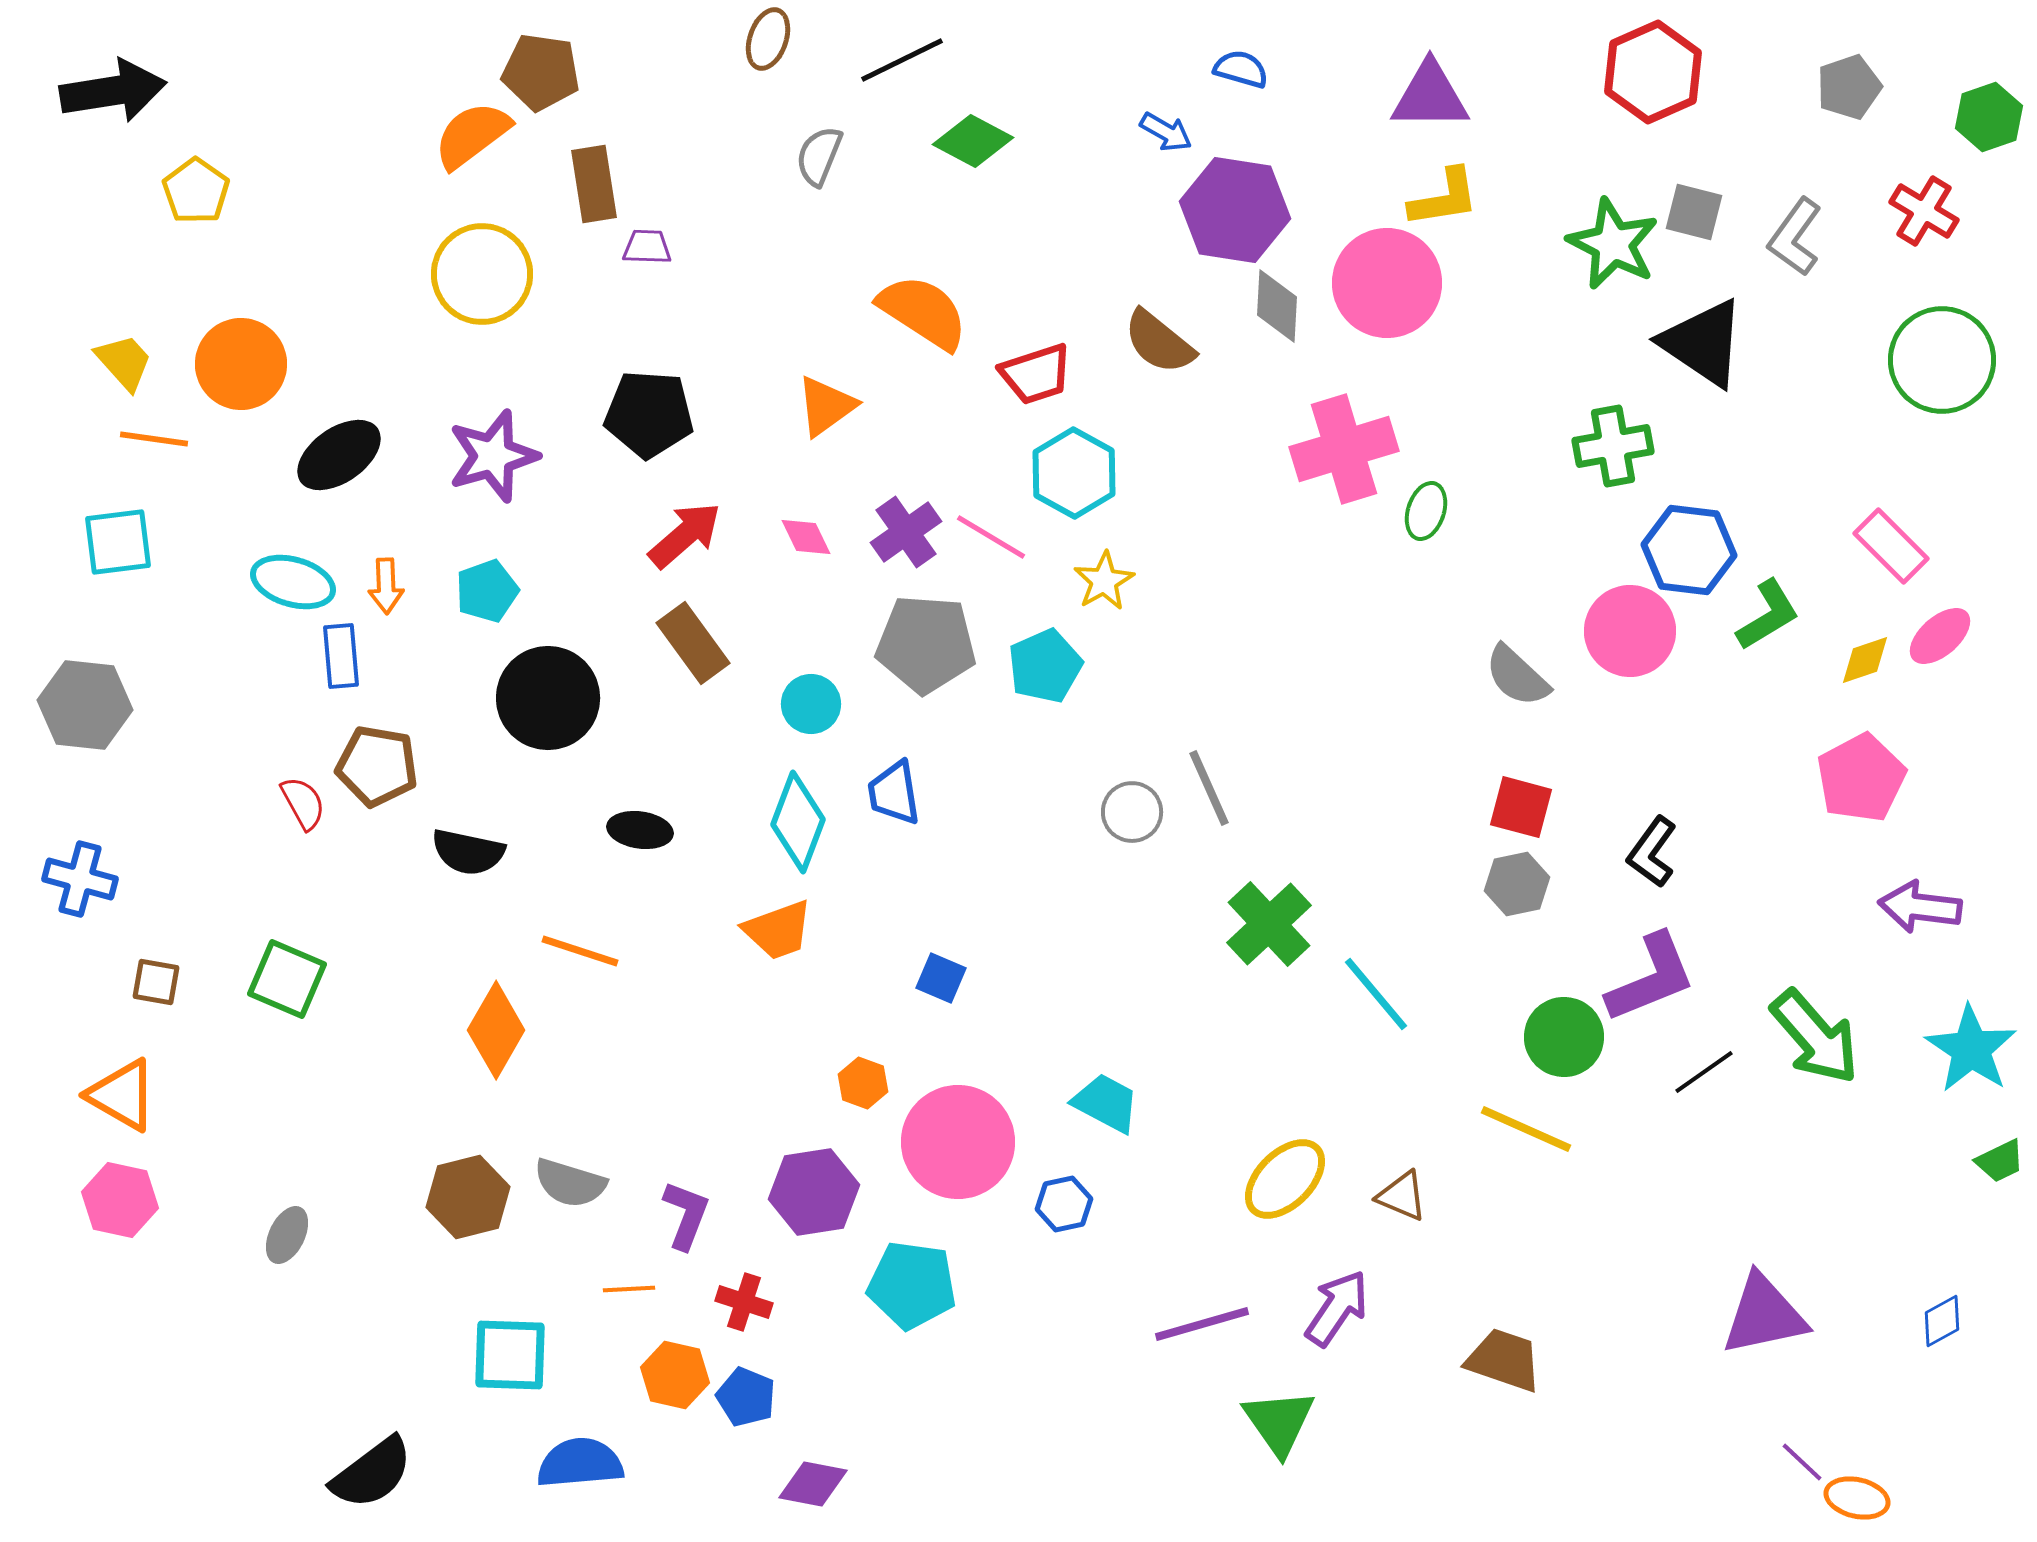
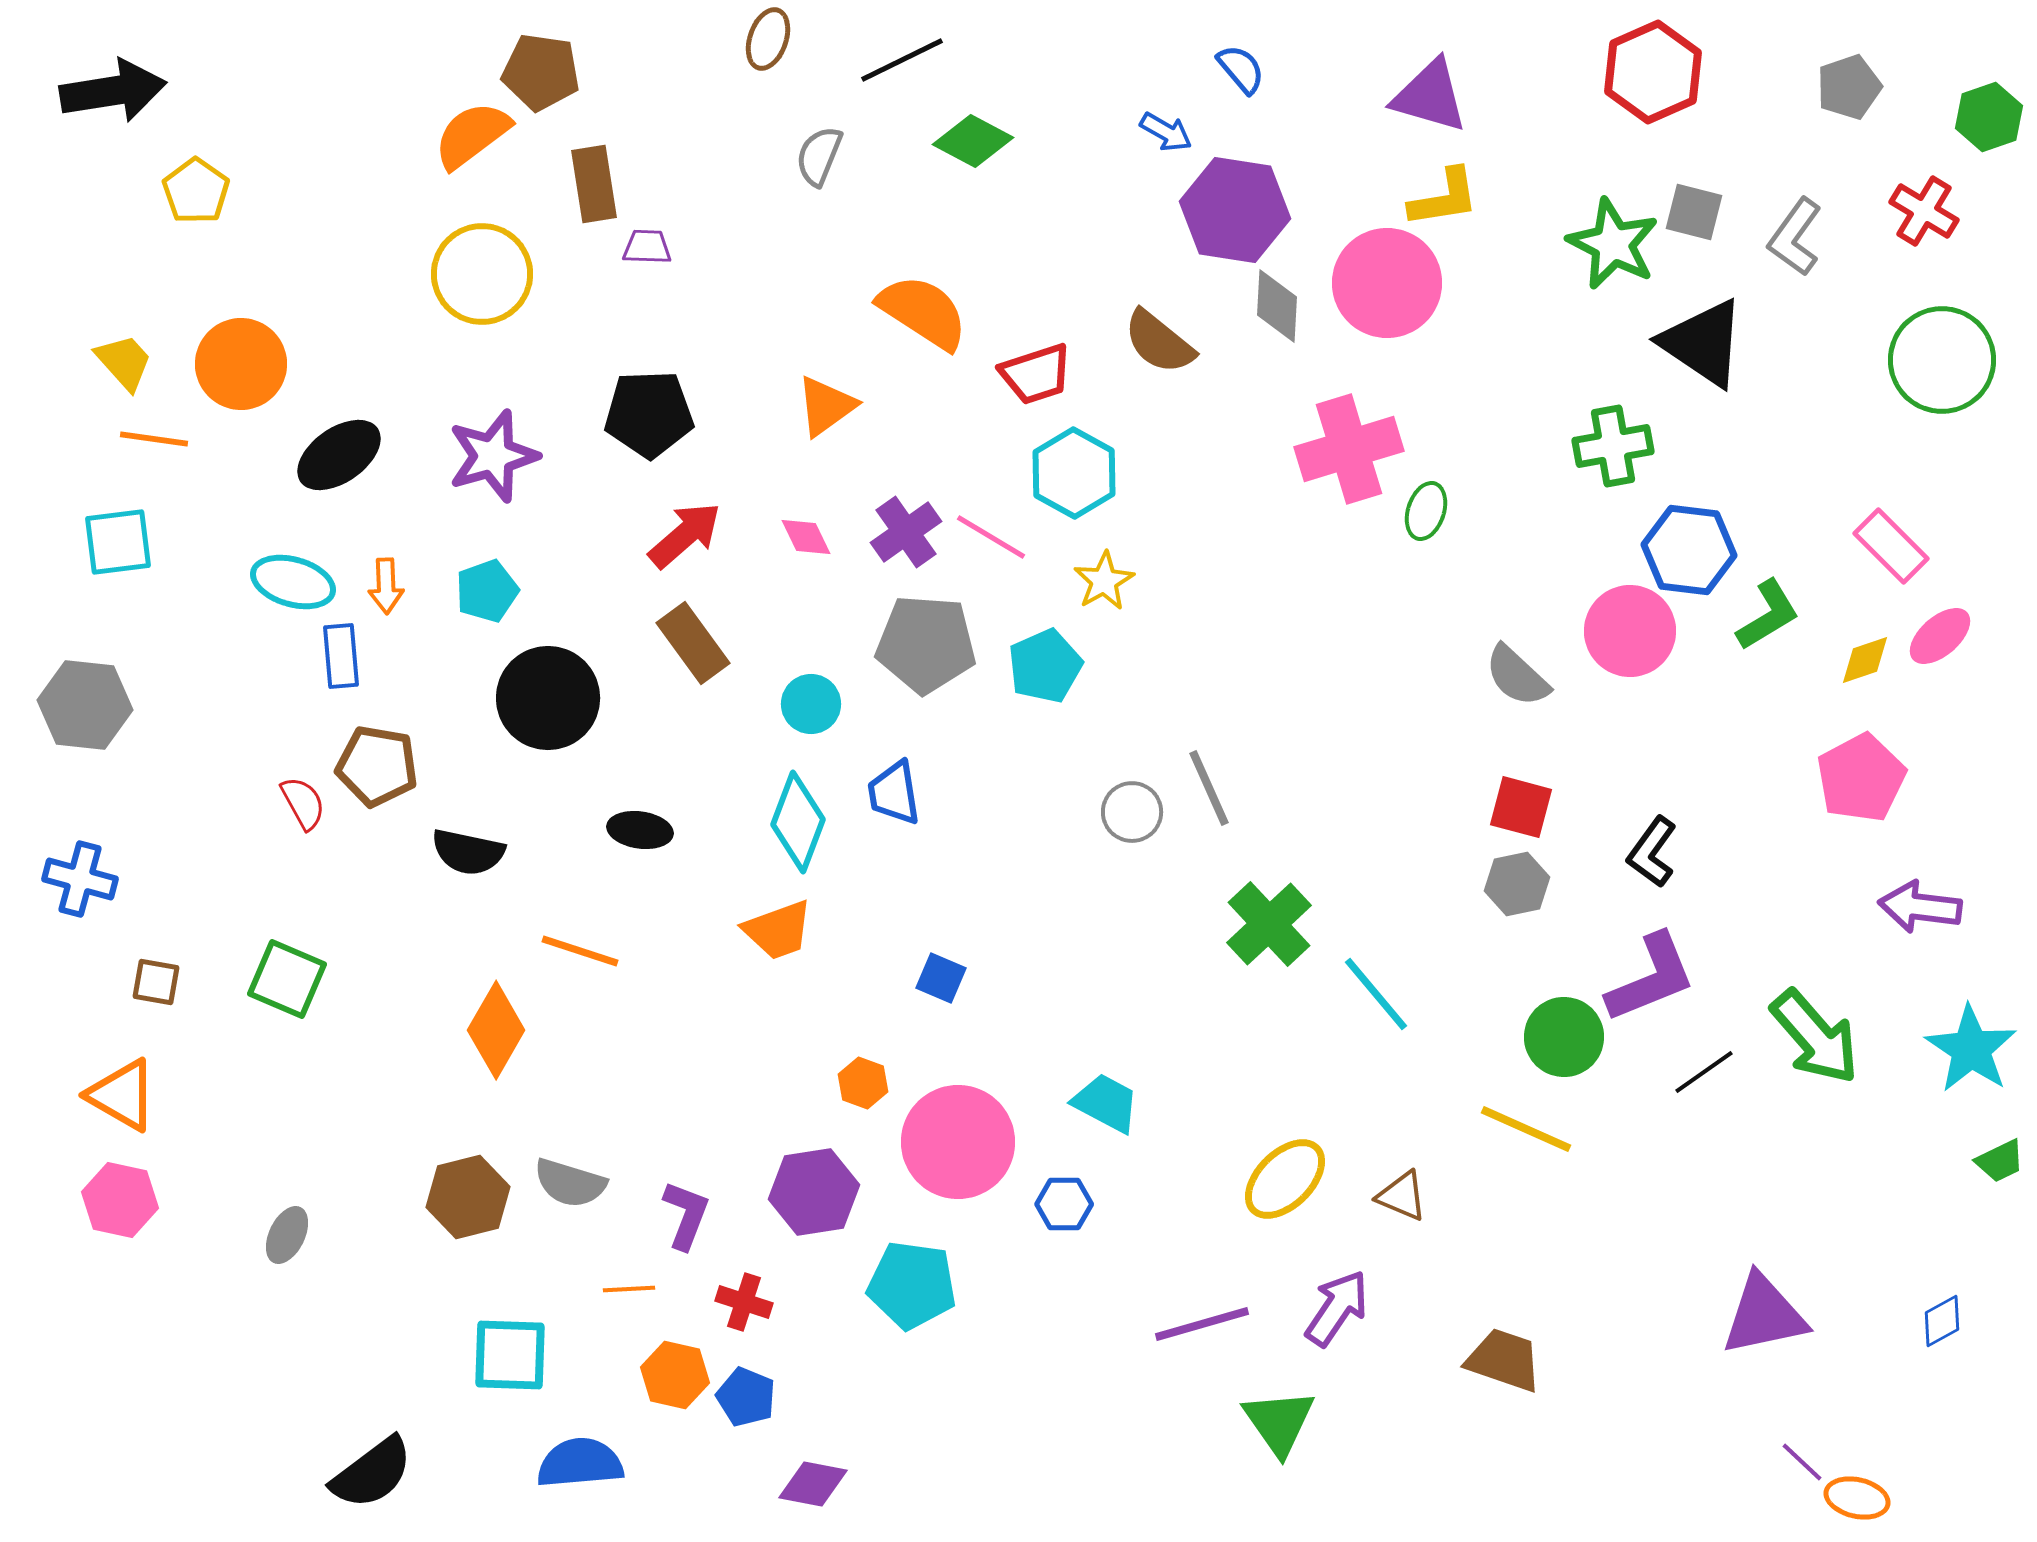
blue semicircle at (1241, 69): rotated 34 degrees clockwise
purple triangle at (1430, 96): rotated 16 degrees clockwise
black pentagon at (649, 414): rotated 6 degrees counterclockwise
pink cross at (1344, 449): moved 5 px right
blue hexagon at (1064, 1204): rotated 12 degrees clockwise
